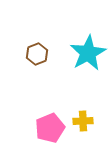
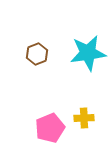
cyan star: rotated 21 degrees clockwise
yellow cross: moved 1 px right, 3 px up
